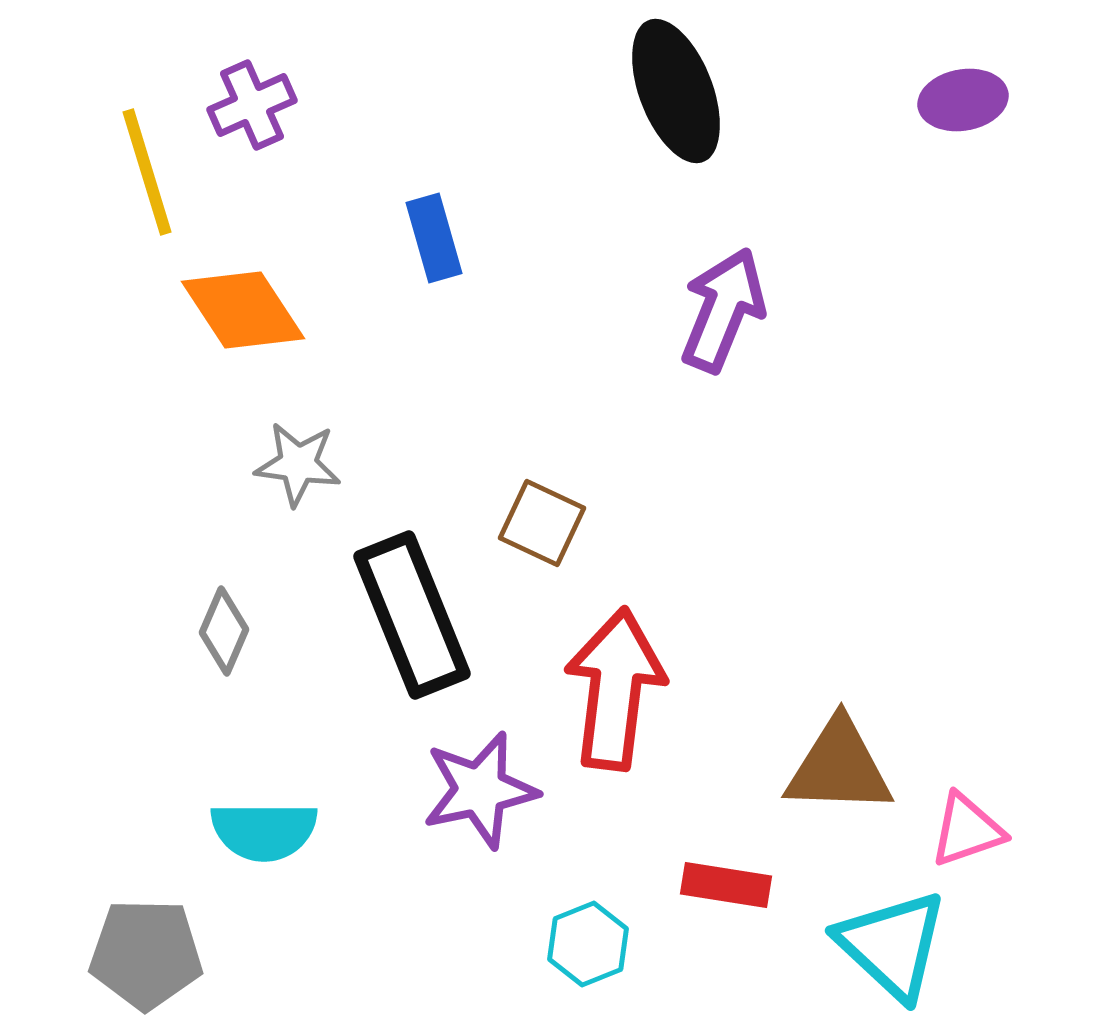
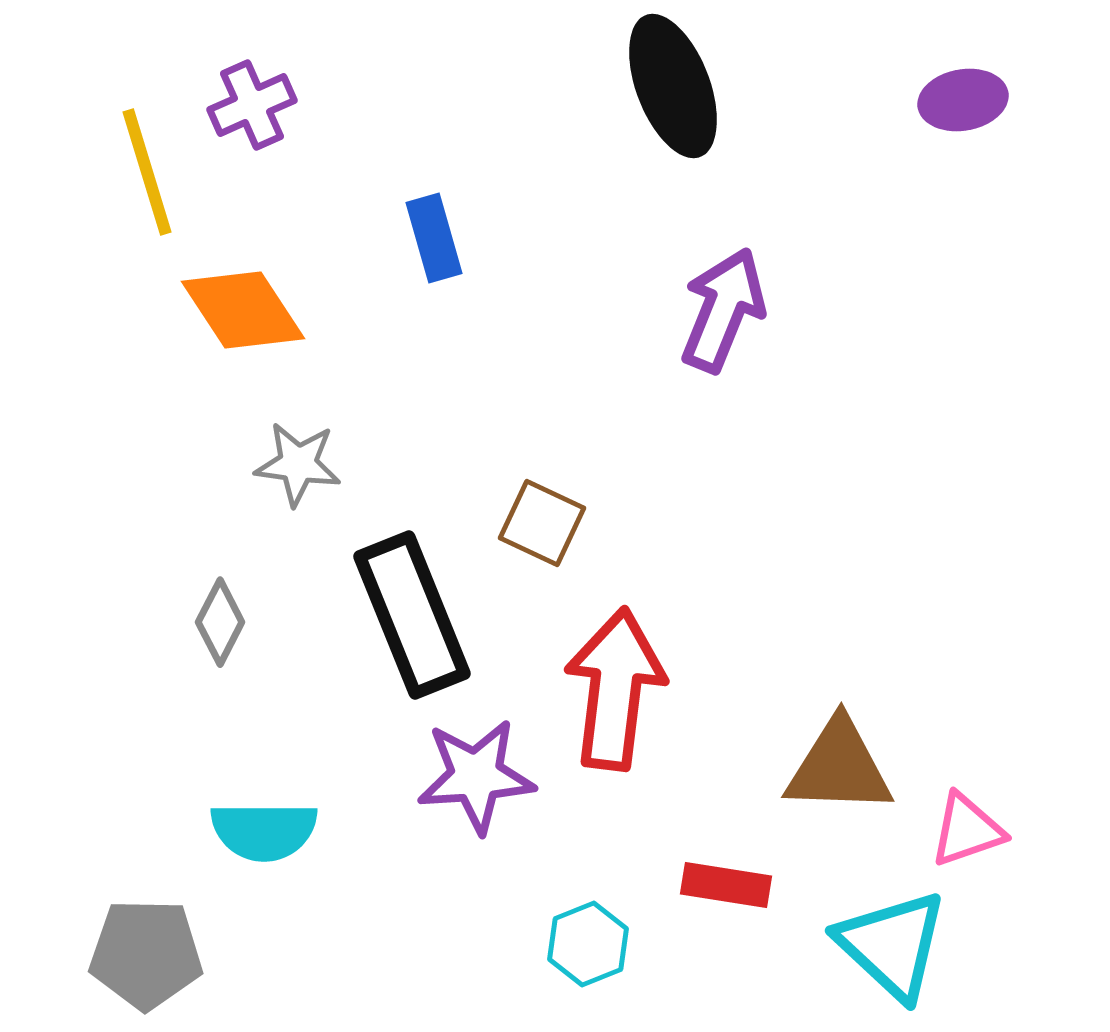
black ellipse: moved 3 px left, 5 px up
gray diamond: moved 4 px left, 9 px up; rotated 4 degrees clockwise
purple star: moved 4 px left, 14 px up; rotated 8 degrees clockwise
